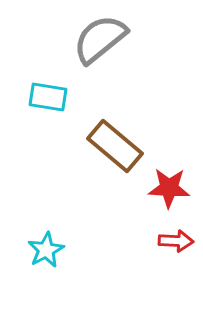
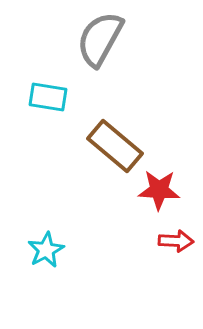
gray semicircle: rotated 22 degrees counterclockwise
red star: moved 10 px left, 2 px down
